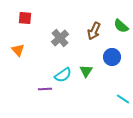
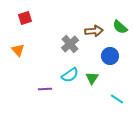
red square: rotated 24 degrees counterclockwise
green semicircle: moved 1 px left, 1 px down
brown arrow: rotated 120 degrees counterclockwise
gray cross: moved 10 px right, 6 px down
blue circle: moved 2 px left, 1 px up
green triangle: moved 6 px right, 7 px down
cyan semicircle: moved 7 px right
cyan line: moved 6 px left
